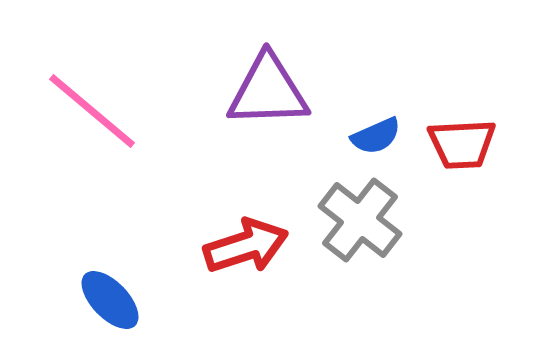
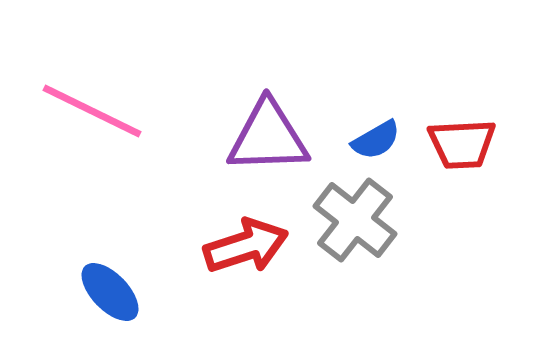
purple triangle: moved 46 px down
pink line: rotated 14 degrees counterclockwise
blue semicircle: moved 4 px down; rotated 6 degrees counterclockwise
gray cross: moved 5 px left
blue ellipse: moved 8 px up
